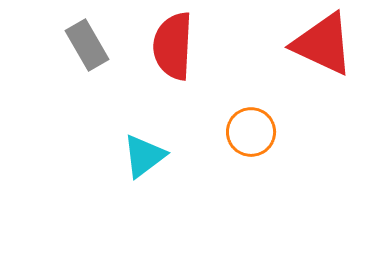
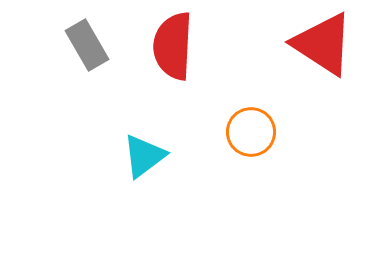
red triangle: rotated 8 degrees clockwise
